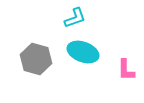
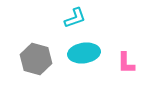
cyan ellipse: moved 1 px right, 1 px down; rotated 28 degrees counterclockwise
pink L-shape: moved 7 px up
